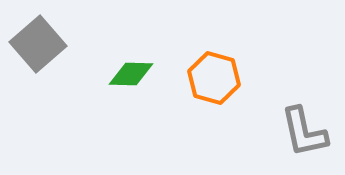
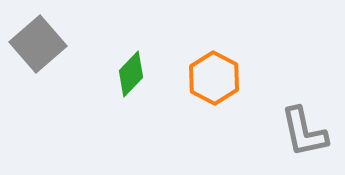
green diamond: rotated 48 degrees counterclockwise
orange hexagon: rotated 12 degrees clockwise
